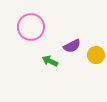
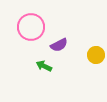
purple semicircle: moved 13 px left, 1 px up
green arrow: moved 6 px left, 5 px down
